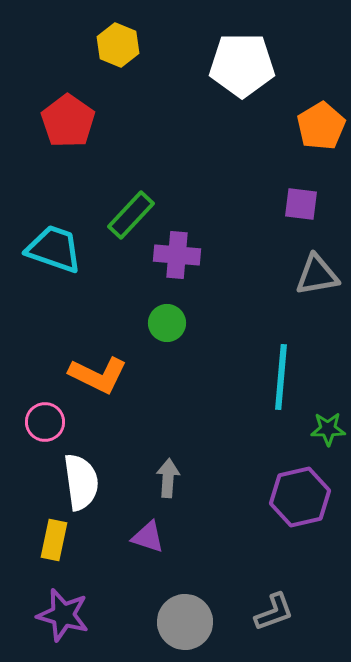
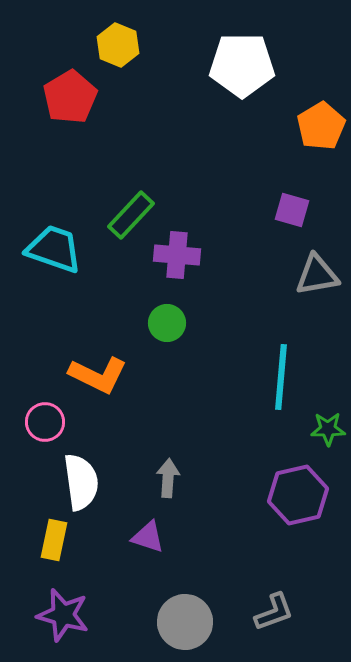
red pentagon: moved 2 px right, 24 px up; rotated 6 degrees clockwise
purple square: moved 9 px left, 6 px down; rotated 9 degrees clockwise
purple hexagon: moved 2 px left, 2 px up
